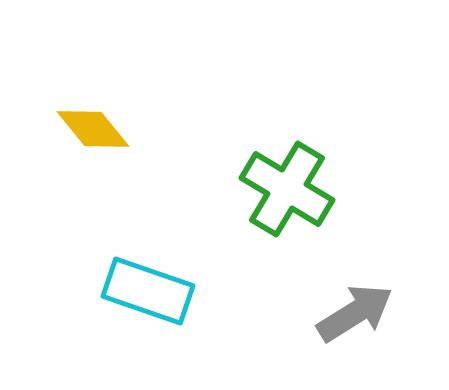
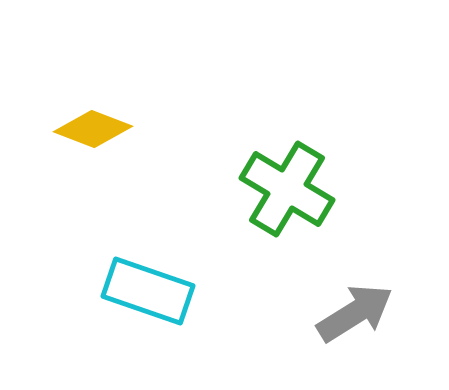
yellow diamond: rotated 30 degrees counterclockwise
